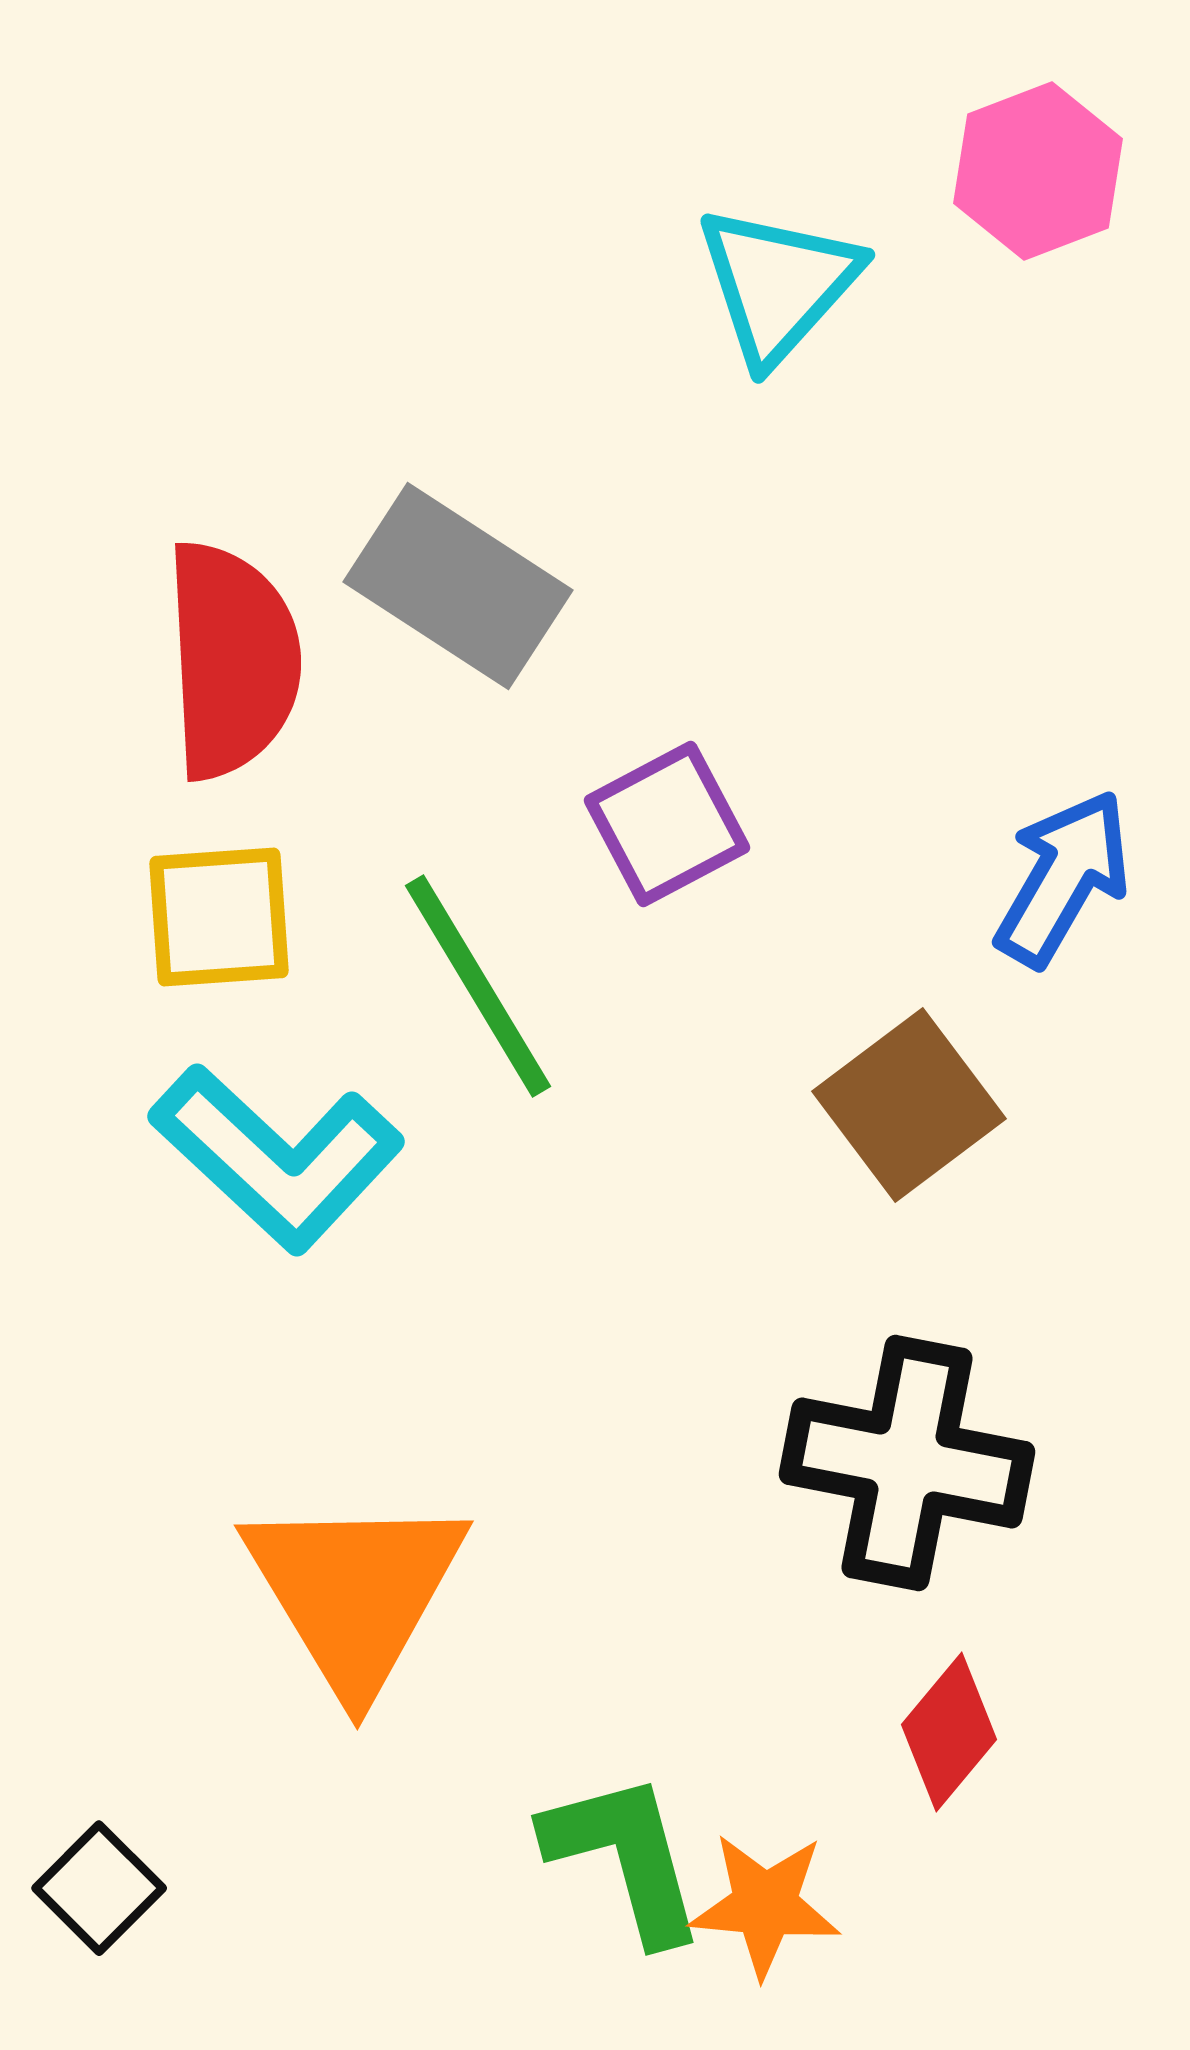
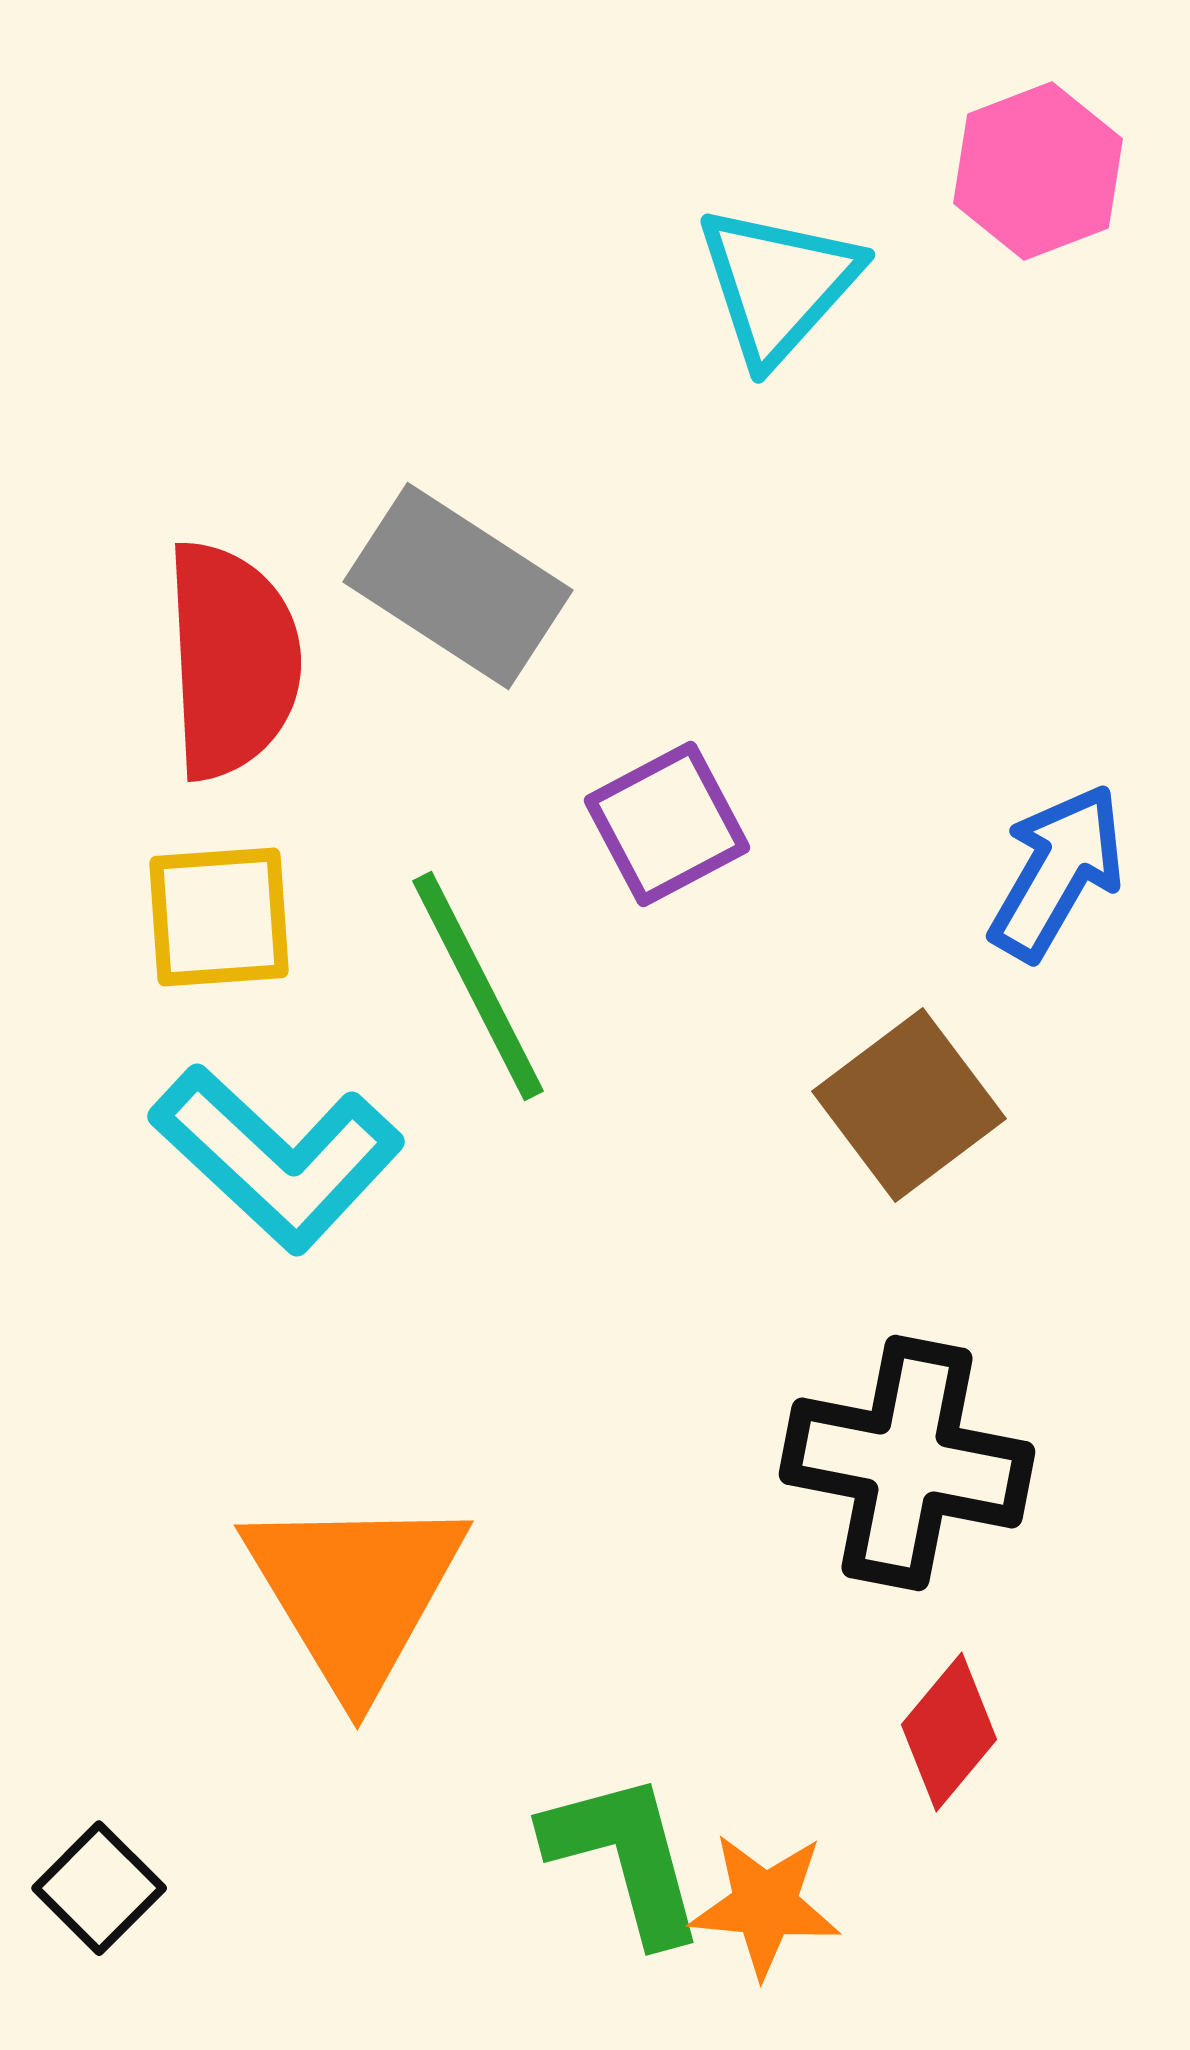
blue arrow: moved 6 px left, 6 px up
green line: rotated 4 degrees clockwise
